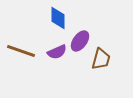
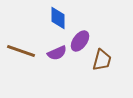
purple semicircle: moved 1 px down
brown trapezoid: moved 1 px right, 1 px down
